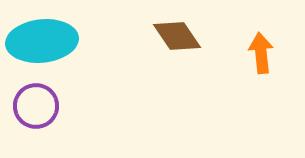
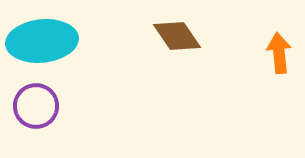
orange arrow: moved 18 px right
